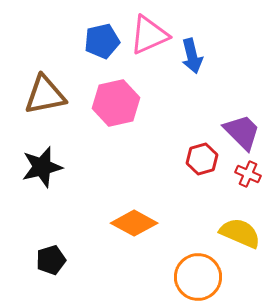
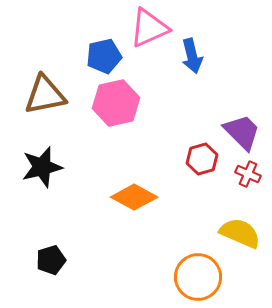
pink triangle: moved 7 px up
blue pentagon: moved 2 px right, 15 px down
orange diamond: moved 26 px up
